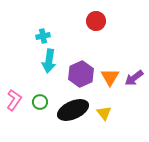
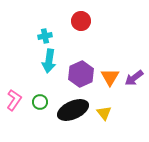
red circle: moved 15 px left
cyan cross: moved 2 px right
